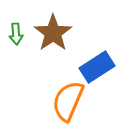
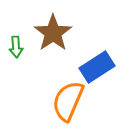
green arrow: moved 13 px down
